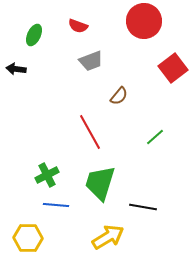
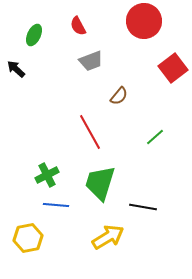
red semicircle: rotated 42 degrees clockwise
black arrow: rotated 36 degrees clockwise
yellow hexagon: rotated 12 degrees counterclockwise
